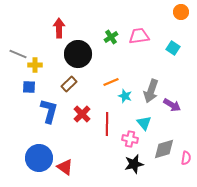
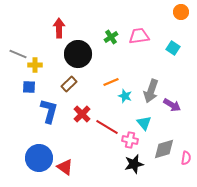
red line: moved 3 px down; rotated 60 degrees counterclockwise
pink cross: moved 1 px down
